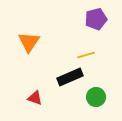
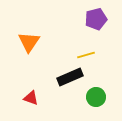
red triangle: moved 4 px left
